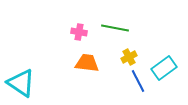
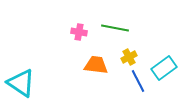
orange trapezoid: moved 9 px right, 2 px down
